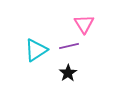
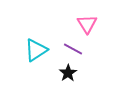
pink triangle: moved 3 px right
purple line: moved 4 px right, 3 px down; rotated 42 degrees clockwise
